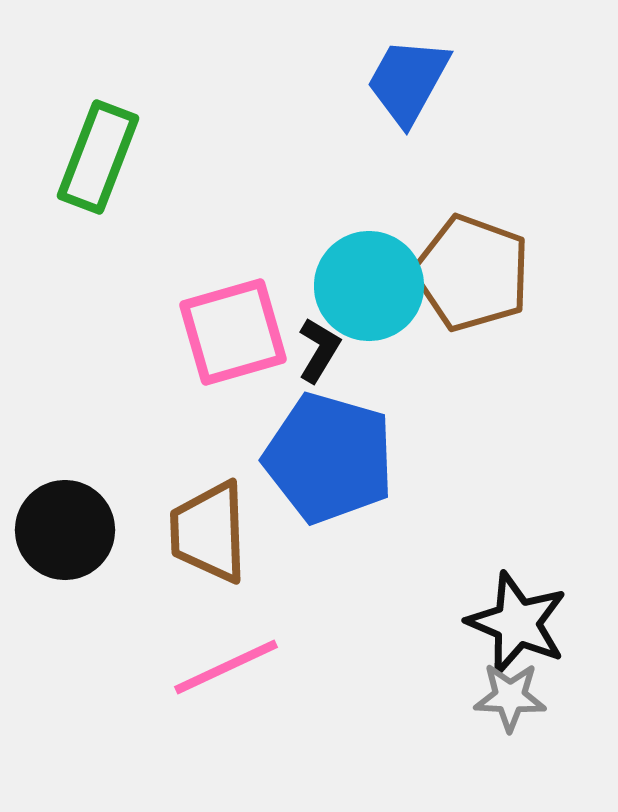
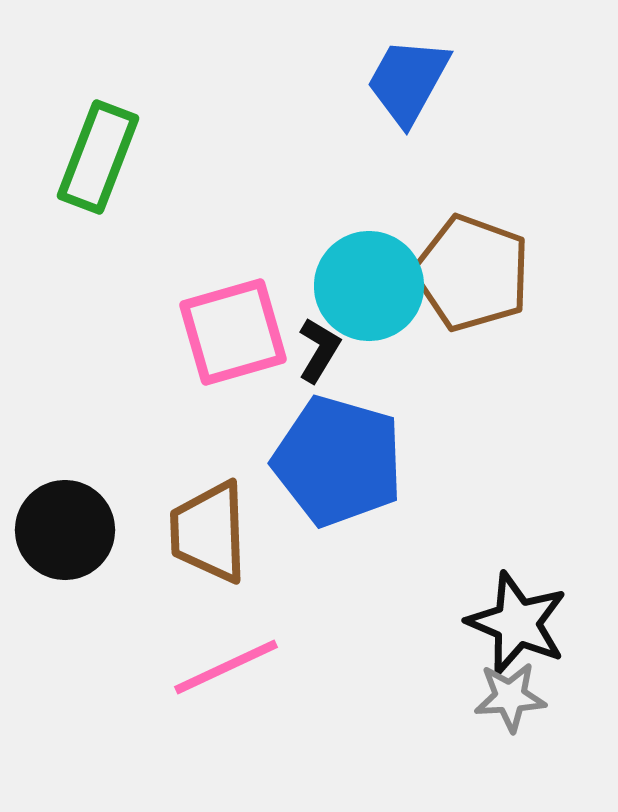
blue pentagon: moved 9 px right, 3 px down
gray star: rotated 6 degrees counterclockwise
